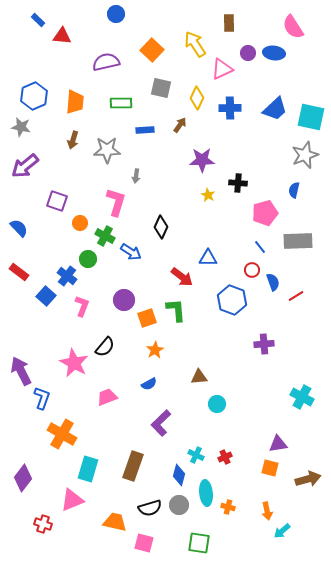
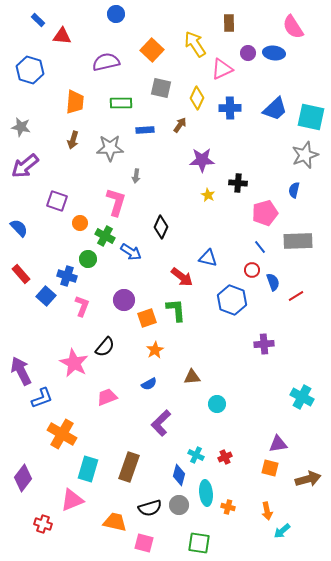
blue hexagon at (34, 96): moved 4 px left, 26 px up; rotated 20 degrees counterclockwise
gray star at (107, 150): moved 3 px right, 2 px up
blue triangle at (208, 258): rotated 12 degrees clockwise
red rectangle at (19, 272): moved 2 px right, 2 px down; rotated 12 degrees clockwise
blue cross at (67, 276): rotated 18 degrees counterclockwise
brown triangle at (199, 377): moved 7 px left
blue L-shape at (42, 398): rotated 50 degrees clockwise
brown rectangle at (133, 466): moved 4 px left, 1 px down
